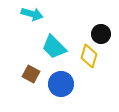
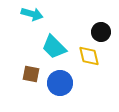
black circle: moved 2 px up
yellow diamond: rotated 30 degrees counterclockwise
brown square: rotated 18 degrees counterclockwise
blue circle: moved 1 px left, 1 px up
